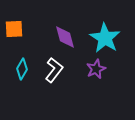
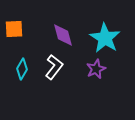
purple diamond: moved 2 px left, 2 px up
white L-shape: moved 3 px up
